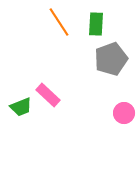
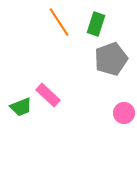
green rectangle: rotated 15 degrees clockwise
